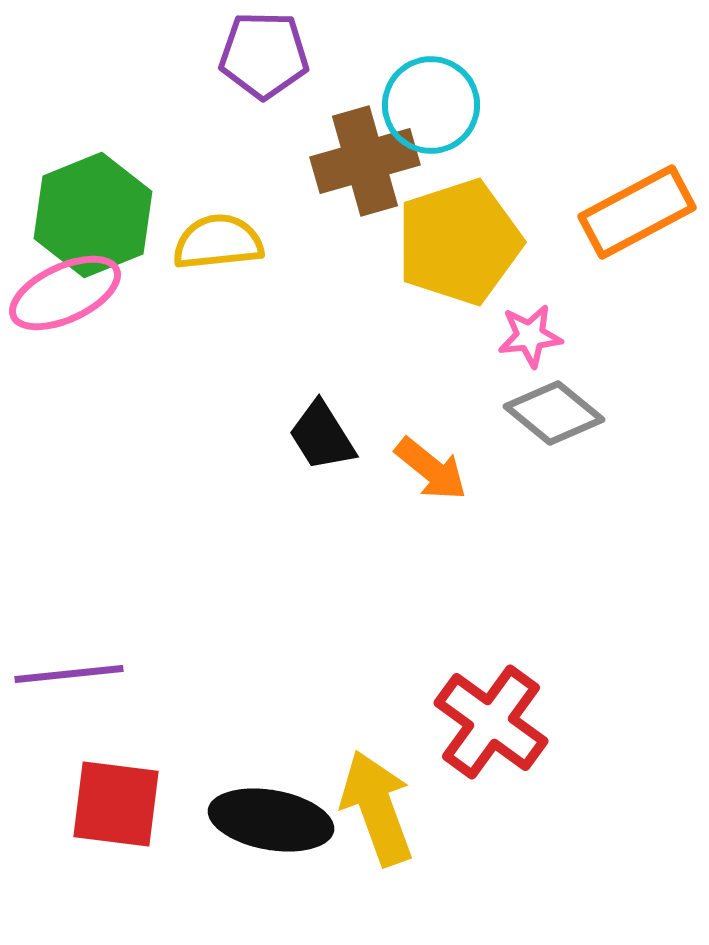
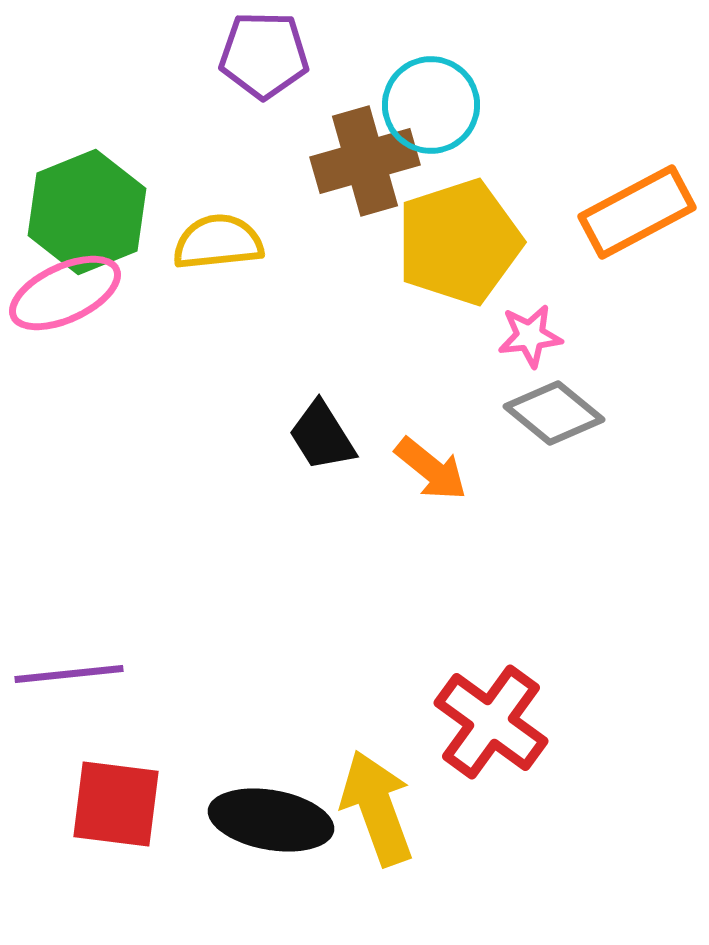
green hexagon: moved 6 px left, 3 px up
